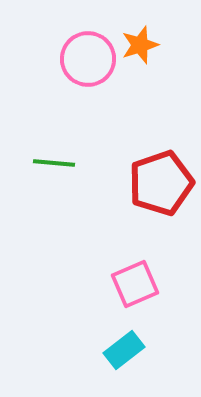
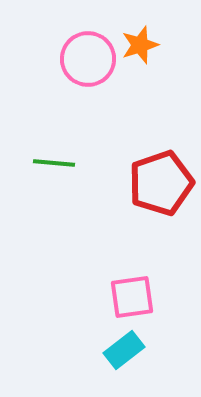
pink square: moved 3 px left, 13 px down; rotated 15 degrees clockwise
